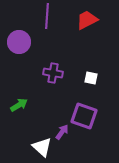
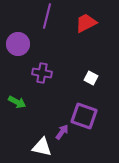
purple line: rotated 10 degrees clockwise
red trapezoid: moved 1 px left, 3 px down
purple circle: moved 1 px left, 2 px down
purple cross: moved 11 px left
white square: rotated 16 degrees clockwise
green arrow: moved 2 px left, 3 px up; rotated 60 degrees clockwise
white triangle: rotated 30 degrees counterclockwise
